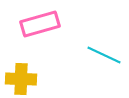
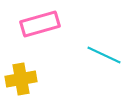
yellow cross: rotated 12 degrees counterclockwise
